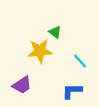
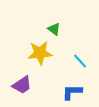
green triangle: moved 1 px left, 3 px up
yellow star: moved 2 px down
blue L-shape: moved 1 px down
